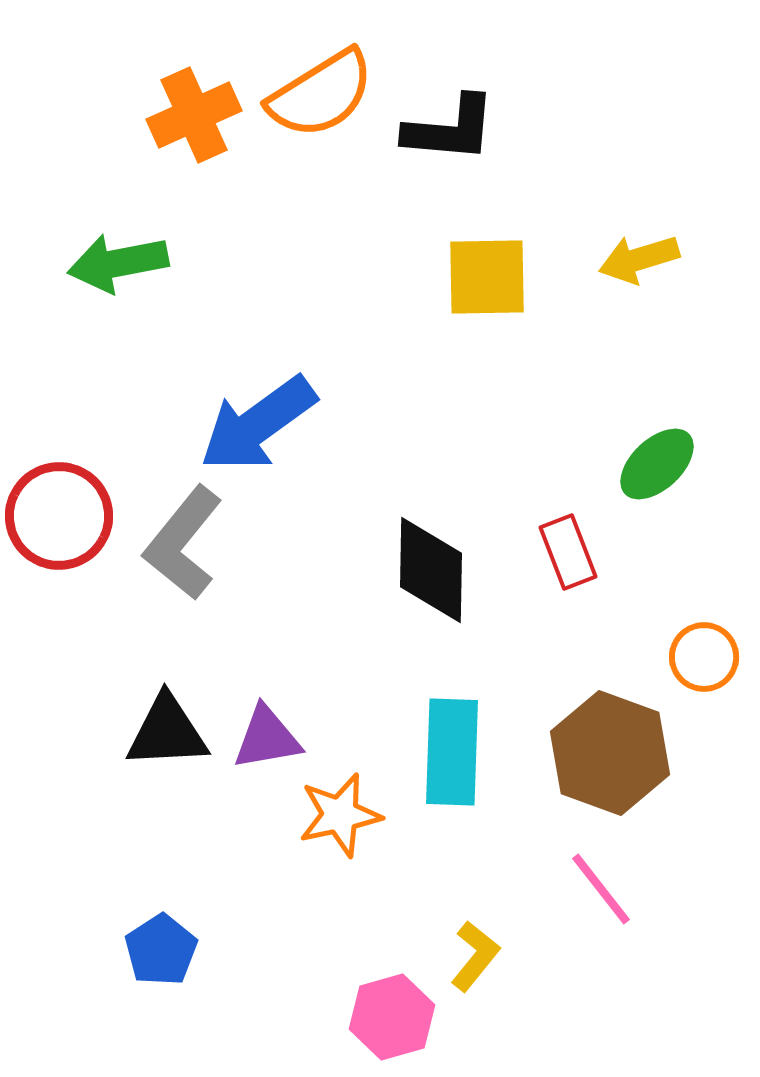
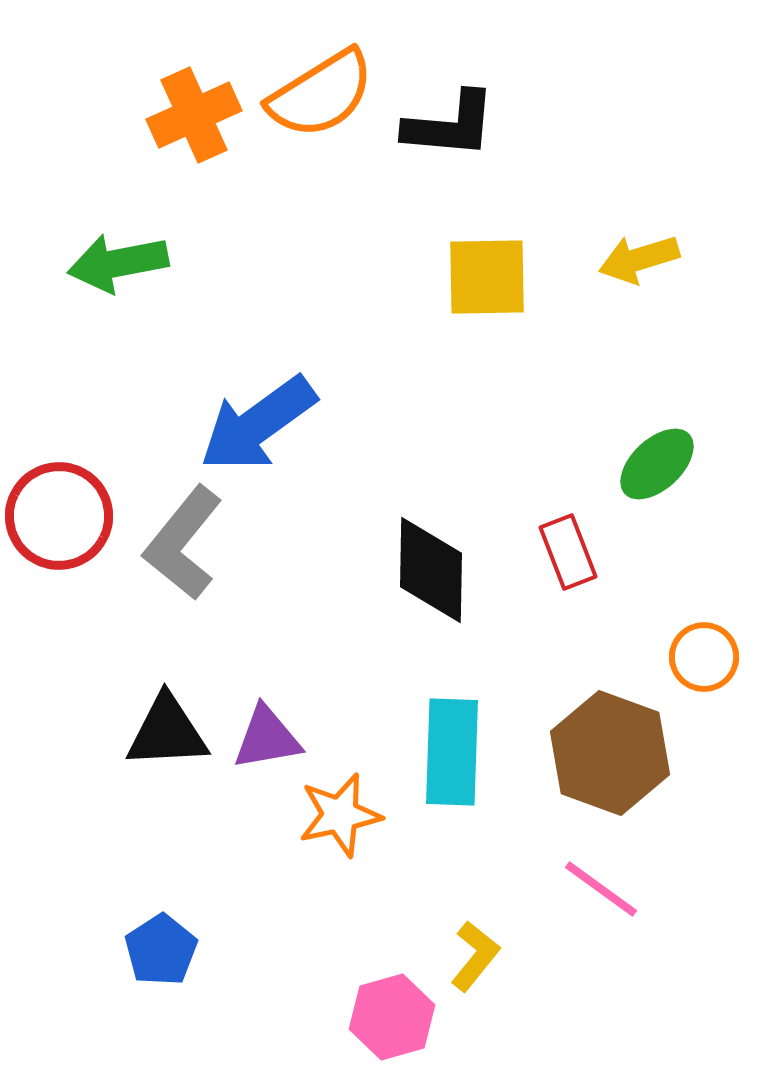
black L-shape: moved 4 px up
pink line: rotated 16 degrees counterclockwise
